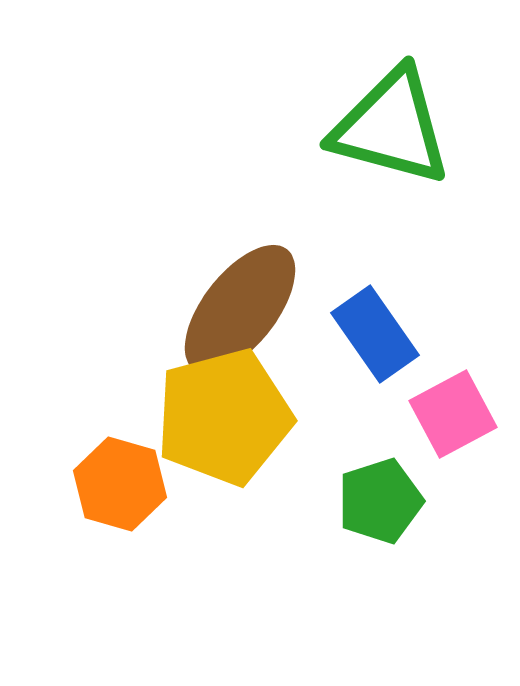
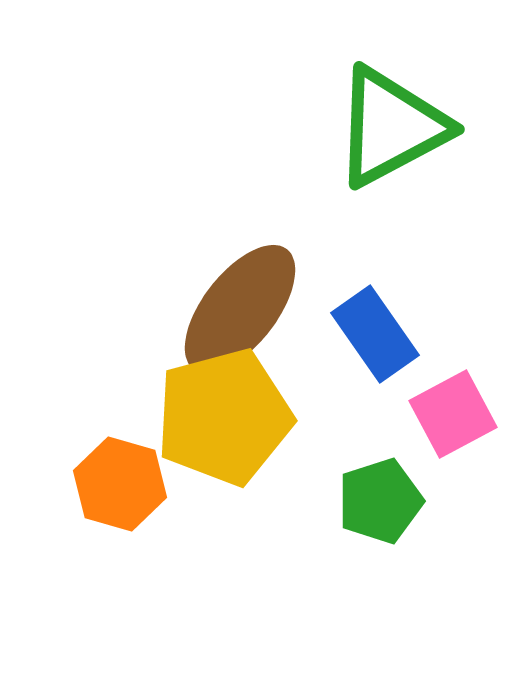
green triangle: rotated 43 degrees counterclockwise
